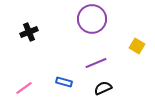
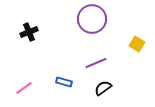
yellow square: moved 2 px up
black semicircle: rotated 12 degrees counterclockwise
